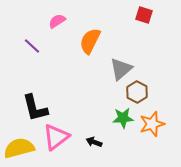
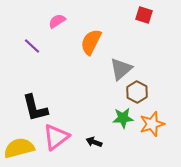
orange semicircle: moved 1 px right, 1 px down
